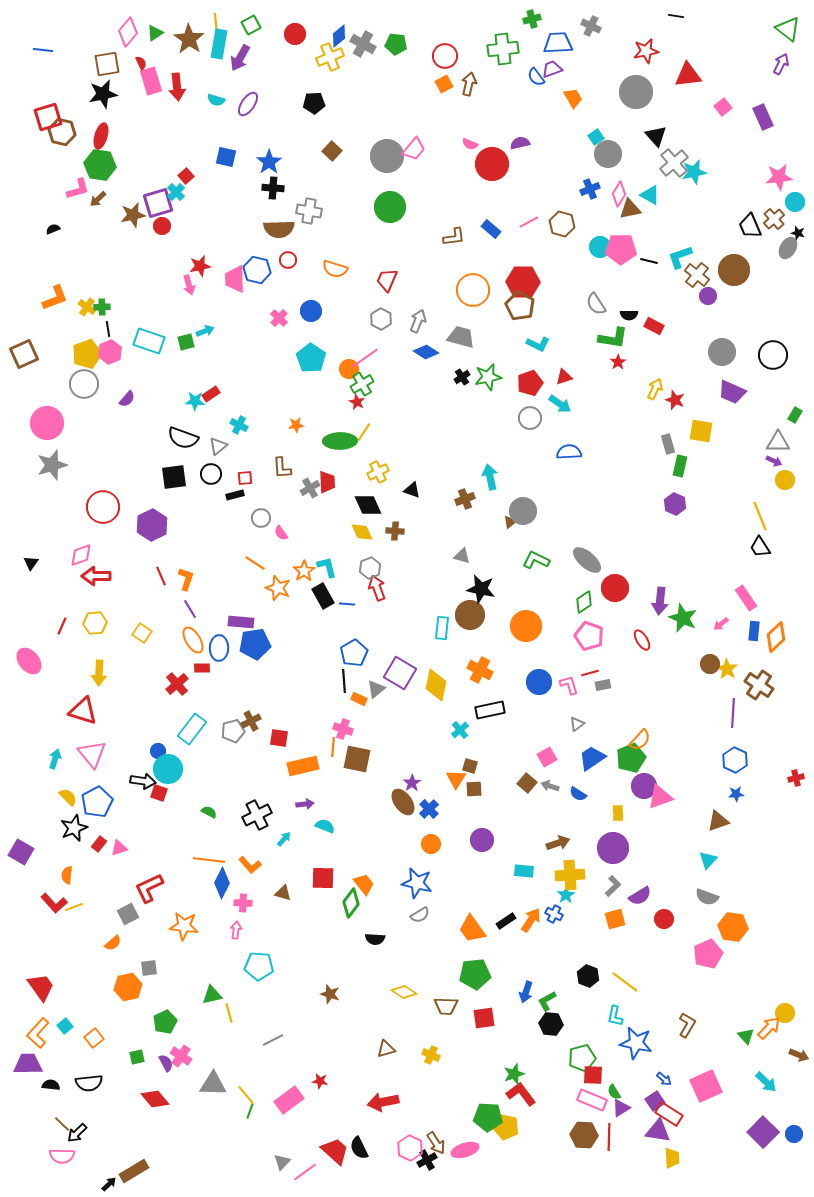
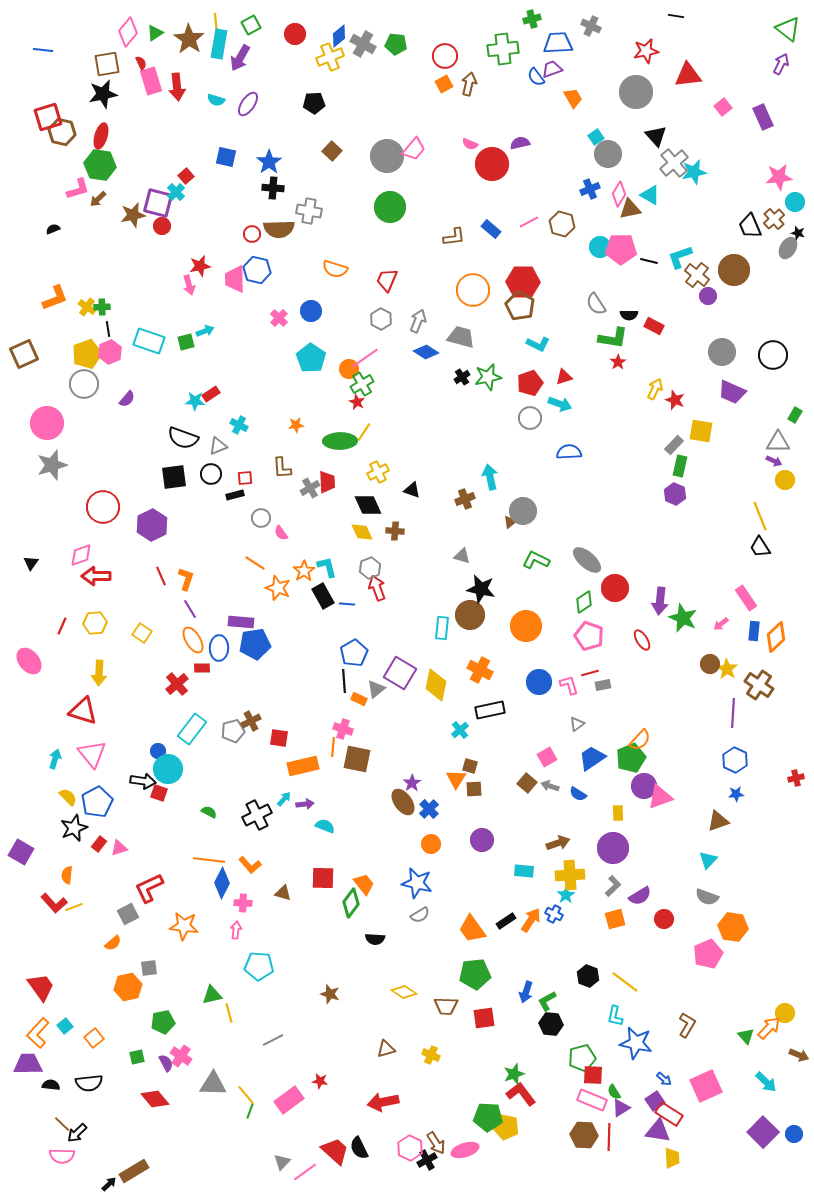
purple square at (158, 203): rotated 32 degrees clockwise
red circle at (288, 260): moved 36 px left, 26 px up
cyan arrow at (560, 404): rotated 15 degrees counterclockwise
gray rectangle at (668, 444): moved 6 px right, 1 px down; rotated 60 degrees clockwise
gray triangle at (218, 446): rotated 18 degrees clockwise
purple hexagon at (675, 504): moved 10 px up
cyan arrow at (284, 839): moved 40 px up
green pentagon at (165, 1022): moved 2 px left; rotated 15 degrees clockwise
